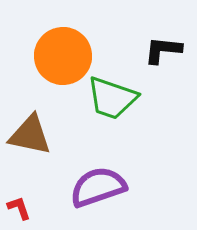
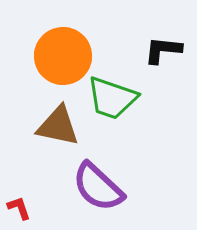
brown triangle: moved 28 px right, 9 px up
purple semicircle: rotated 118 degrees counterclockwise
